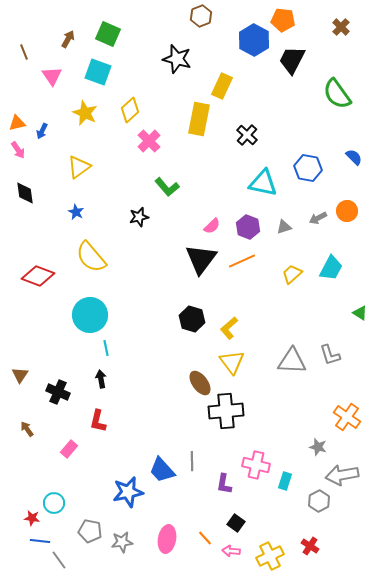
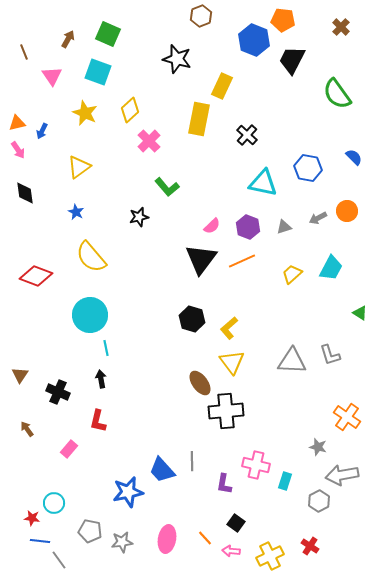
blue hexagon at (254, 40): rotated 8 degrees counterclockwise
red diamond at (38, 276): moved 2 px left
